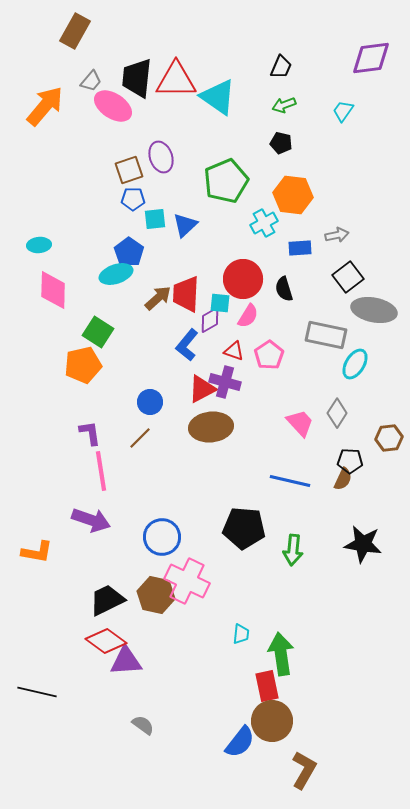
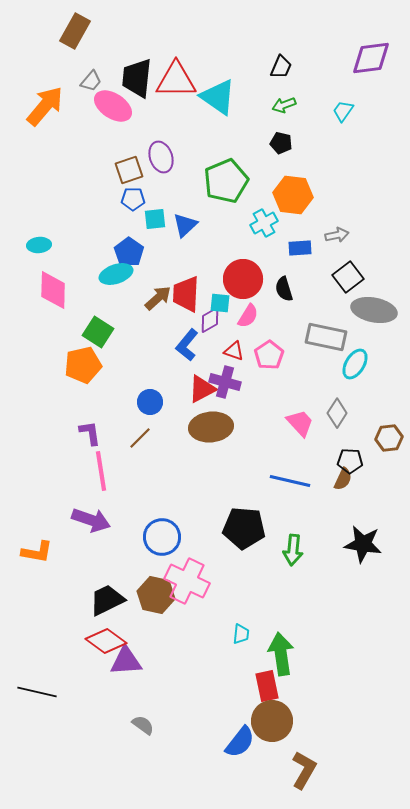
gray rectangle at (326, 335): moved 2 px down
